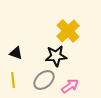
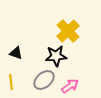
yellow line: moved 2 px left, 2 px down
